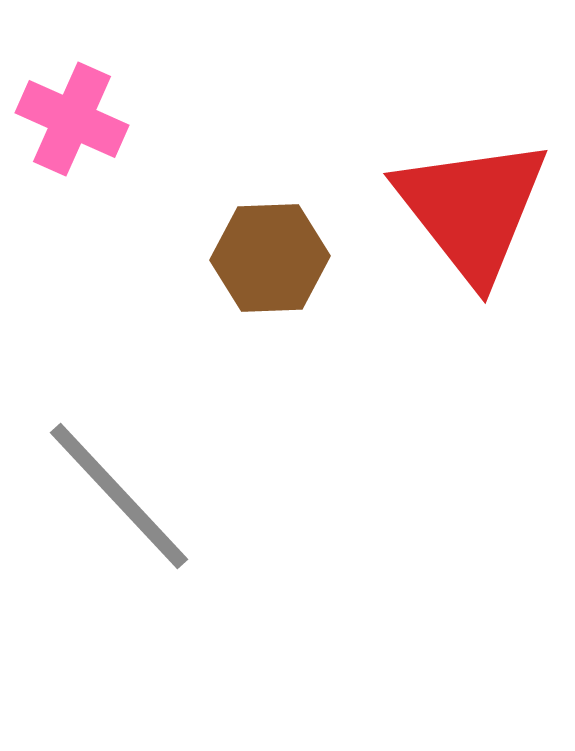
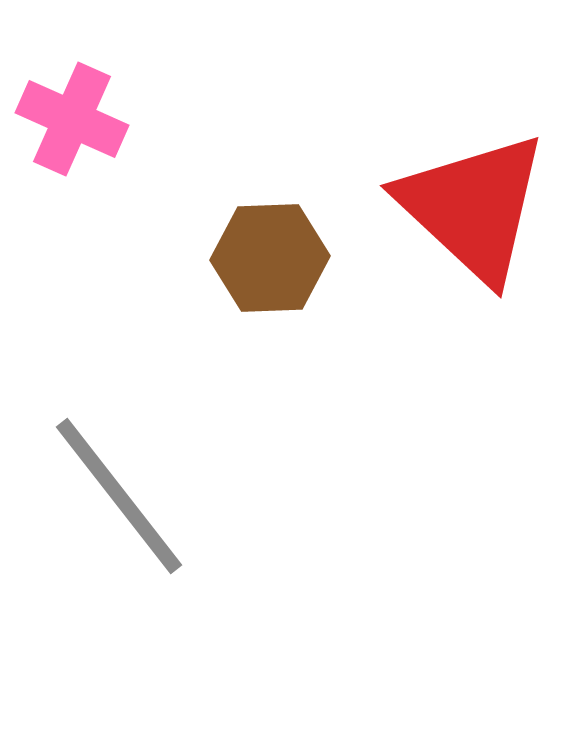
red triangle: moved 1 px right, 2 px up; rotated 9 degrees counterclockwise
gray line: rotated 5 degrees clockwise
